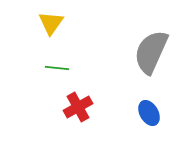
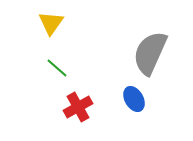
gray semicircle: moved 1 px left, 1 px down
green line: rotated 35 degrees clockwise
blue ellipse: moved 15 px left, 14 px up
